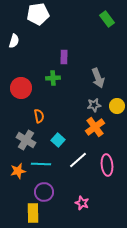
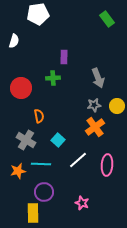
pink ellipse: rotated 10 degrees clockwise
